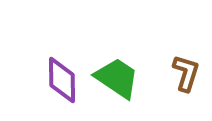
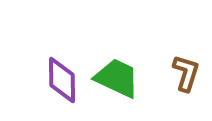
green trapezoid: rotated 9 degrees counterclockwise
